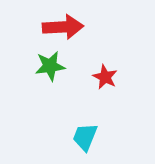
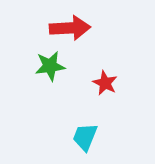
red arrow: moved 7 px right, 1 px down
red star: moved 6 px down
